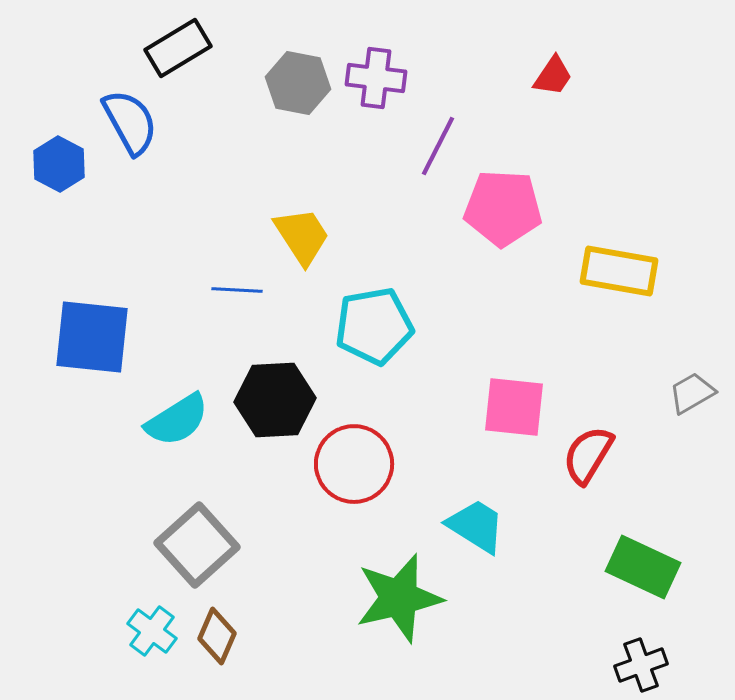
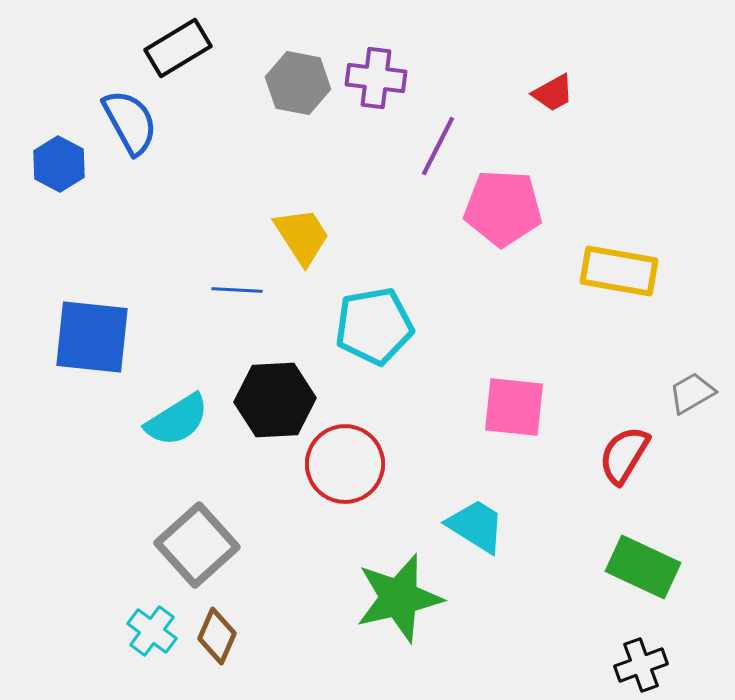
red trapezoid: moved 17 px down; rotated 27 degrees clockwise
red semicircle: moved 36 px right
red circle: moved 9 px left
